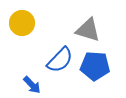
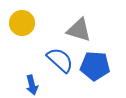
gray triangle: moved 9 px left
blue semicircle: rotated 92 degrees counterclockwise
blue arrow: rotated 30 degrees clockwise
